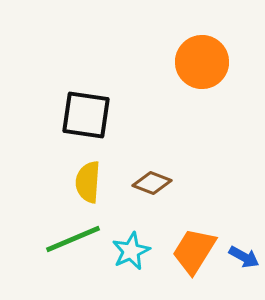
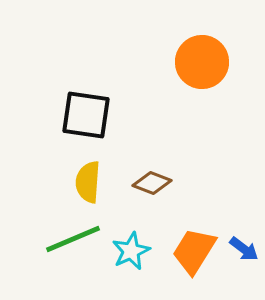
blue arrow: moved 8 px up; rotated 8 degrees clockwise
